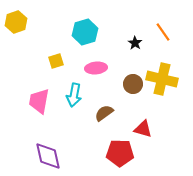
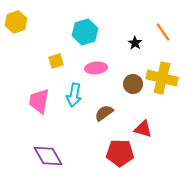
yellow cross: moved 1 px up
purple diamond: rotated 16 degrees counterclockwise
